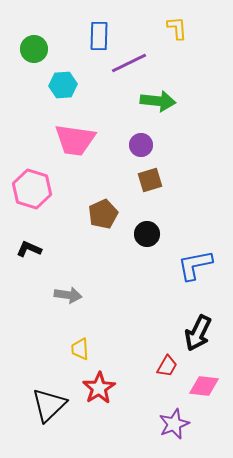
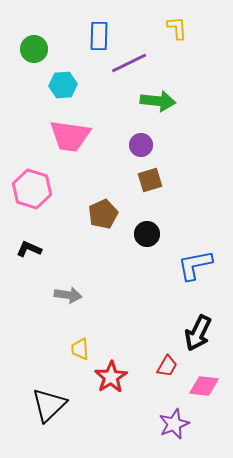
pink trapezoid: moved 5 px left, 4 px up
red star: moved 12 px right, 11 px up
